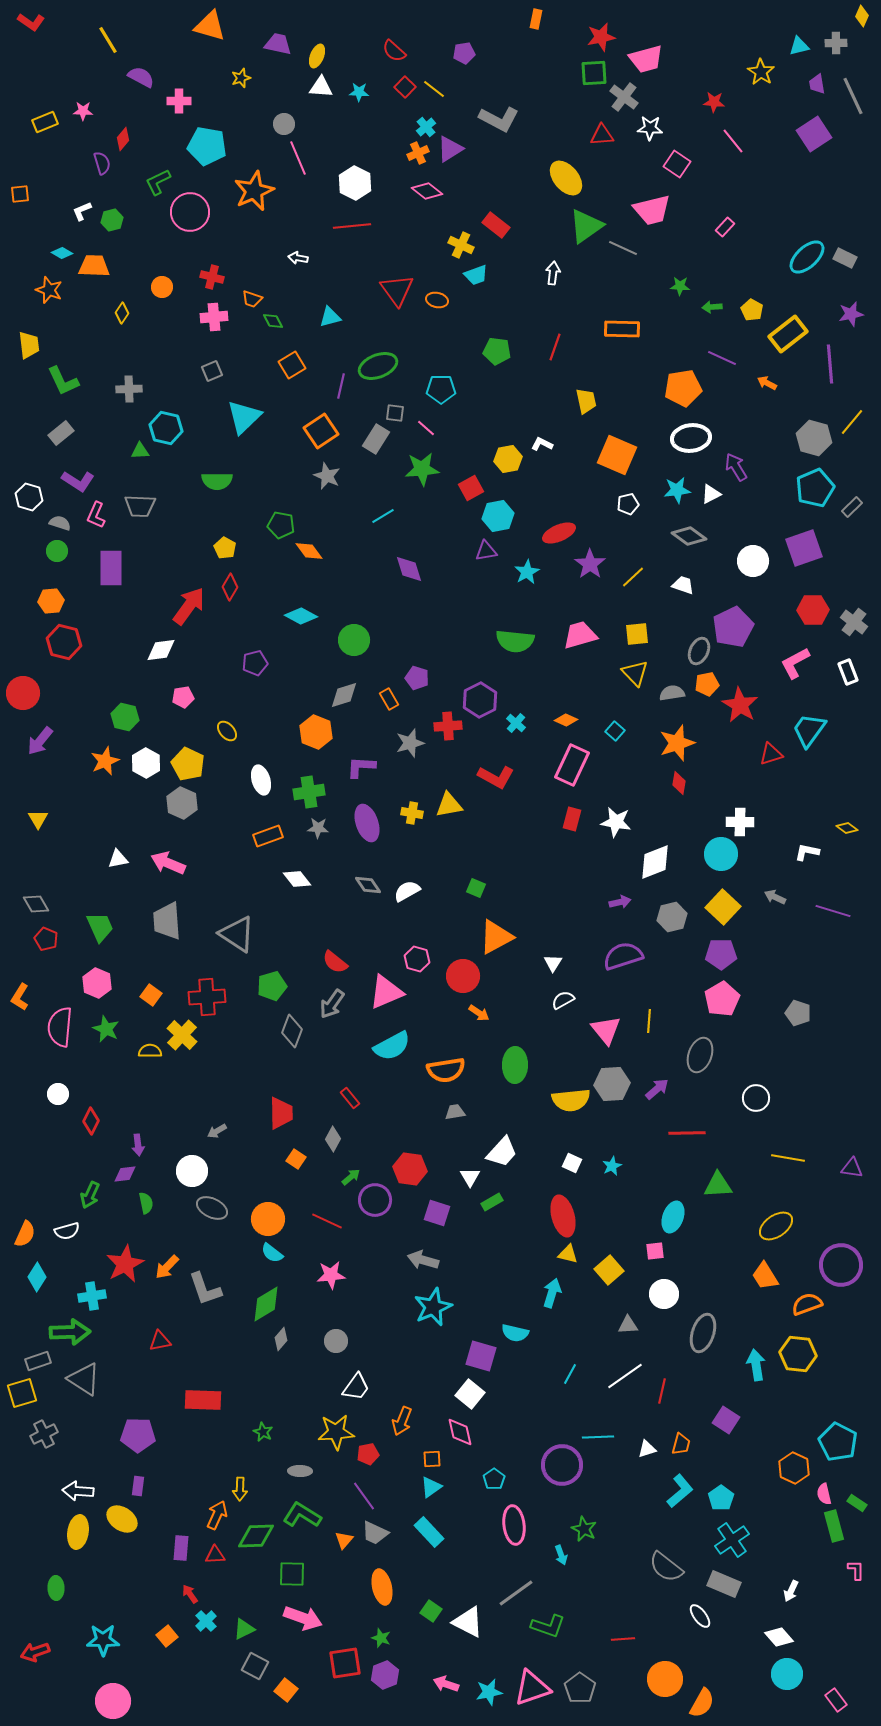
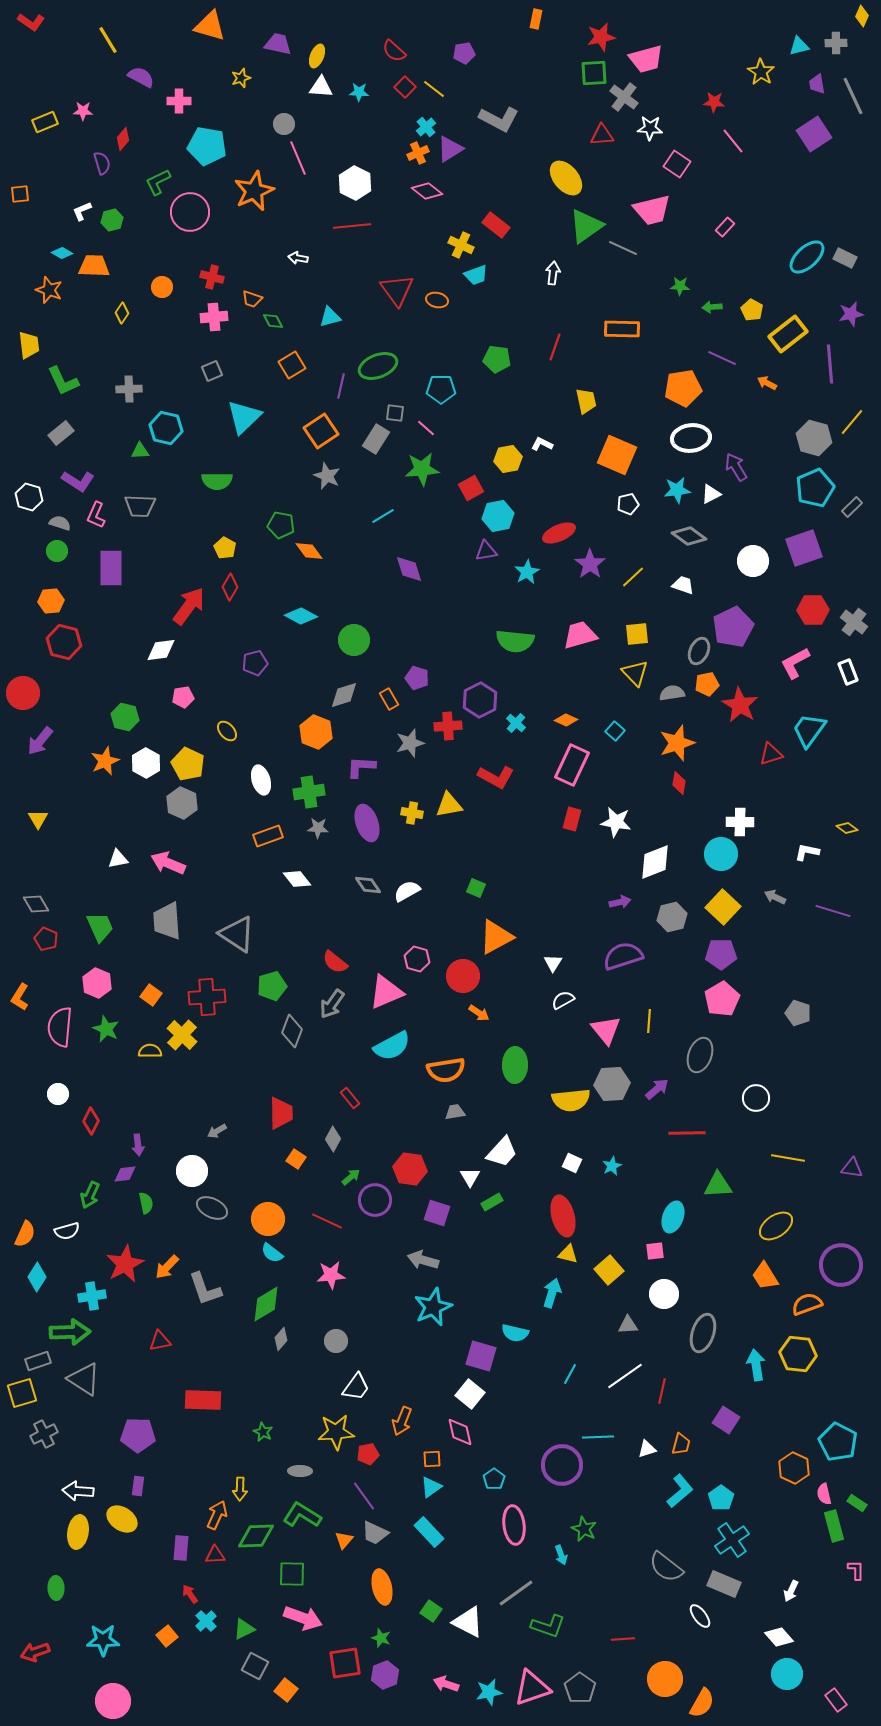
green pentagon at (497, 351): moved 8 px down
